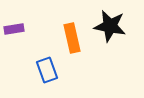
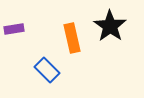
black star: rotated 24 degrees clockwise
blue rectangle: rotated 25 degrees counterclockwise
